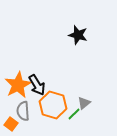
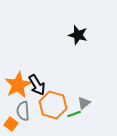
green line: rotated 24 degrees clockwise
